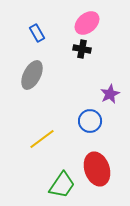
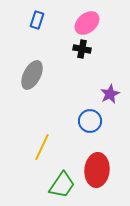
blue rectangle: moved 13 px up; rotated 48 degrees clockwise
yellow line: moved 8 px down; rotated 28 degrees counterclockwise
red ellipse: moved 1 px down; rotated 24 degrees clockwise
